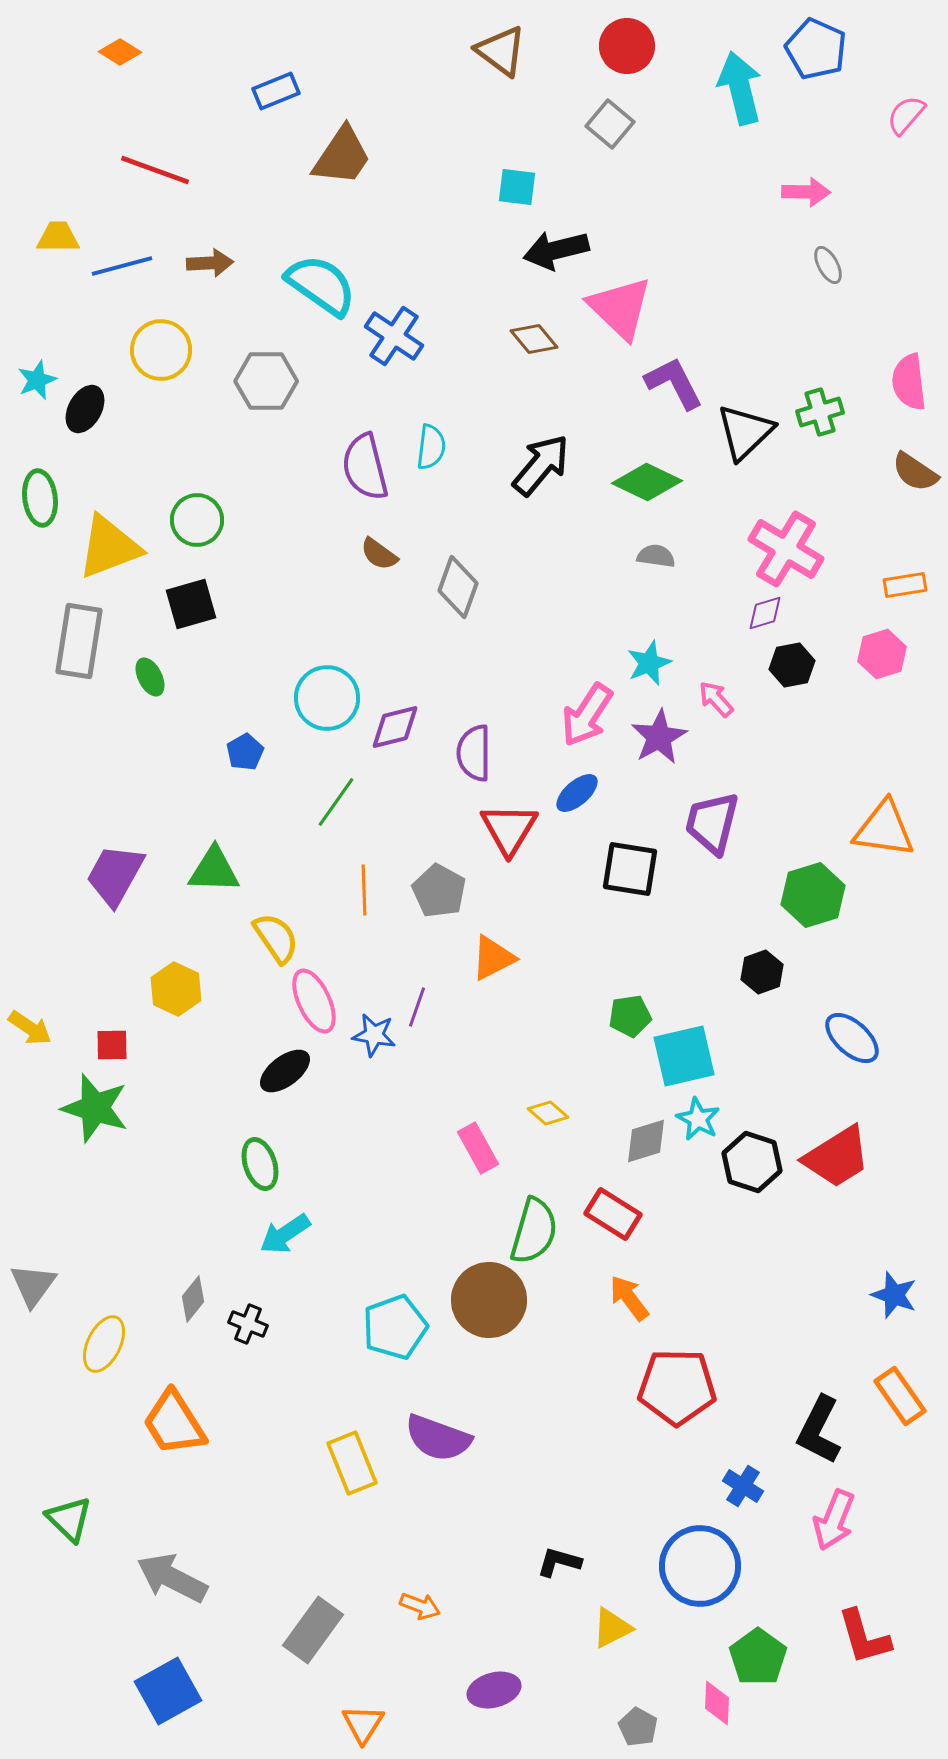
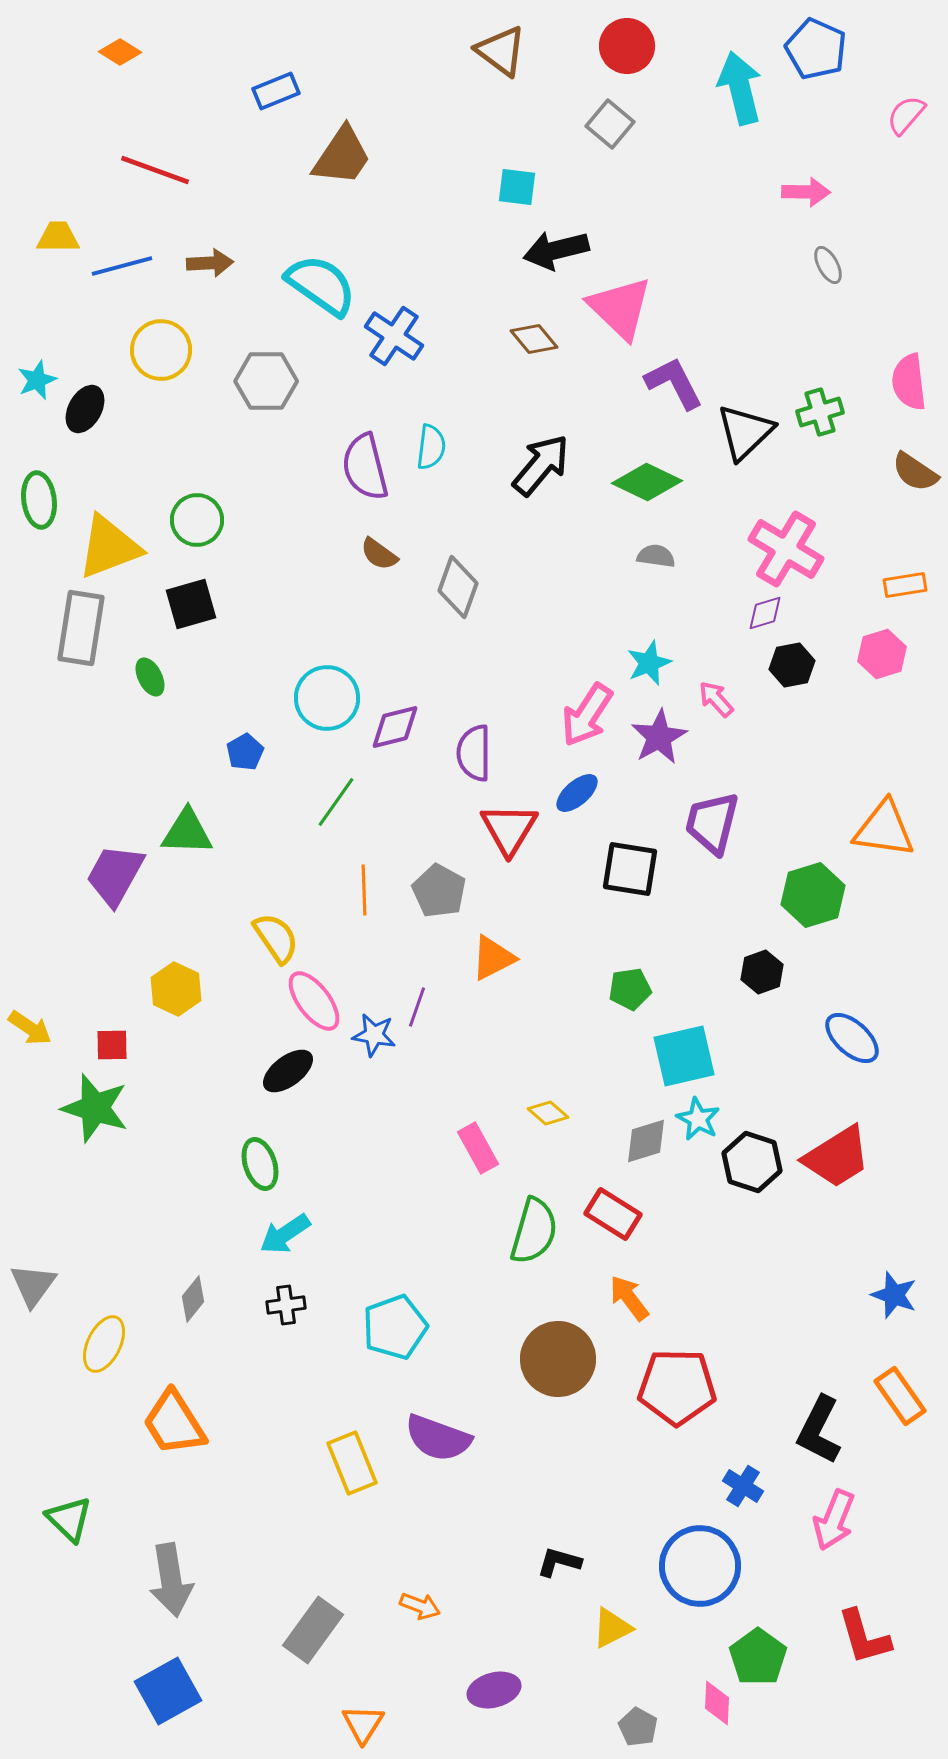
green ellipse at (40, 498): moved 1 px left, 2 px down
gray rectangle at (79, 641): moved 2 px right, 13 px up
green triangle at (214, 870): moved 27 px left, 38 px up
pink ellipse at (314, 1001): rotated 12 degrees counterclockwise
green pentagon at (630, 1016): moved 27 px up
black ellipse at (285, 1071): moved 3 px right
brown circle at (489, 1300): moved 69 px right, 59 px down
black cross at (248, 1324): moved 38 px right, 19 px up; rotated 30 degrees counterclockwise
gray arrow at (172, 1578): moved 1 px left, 2 px down; rotated 126 degrees counterclockwise
